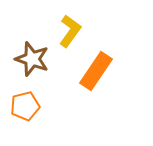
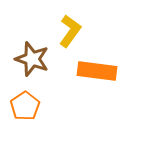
orange rectangle: moved 1 px right; rotated 63 degrees clockwise
orange pentagon: rotated 20 degrees counterclockwise
